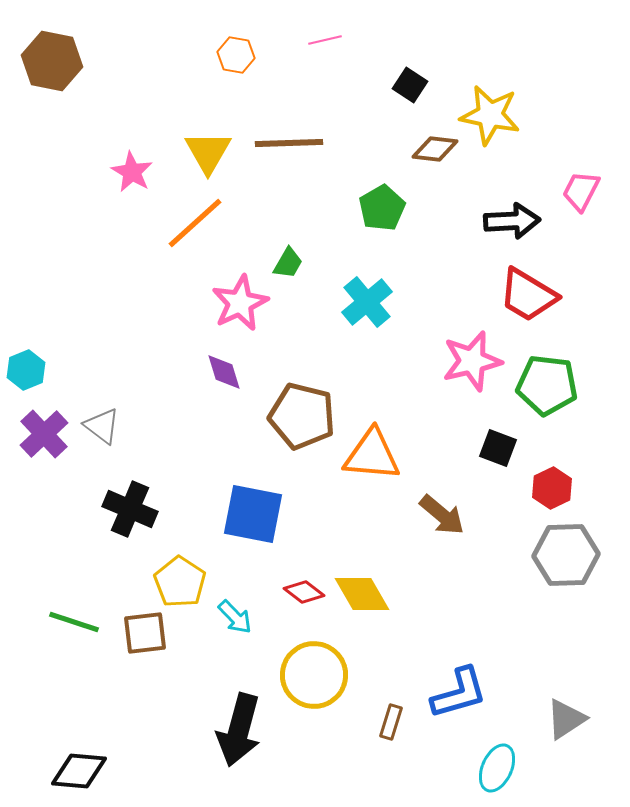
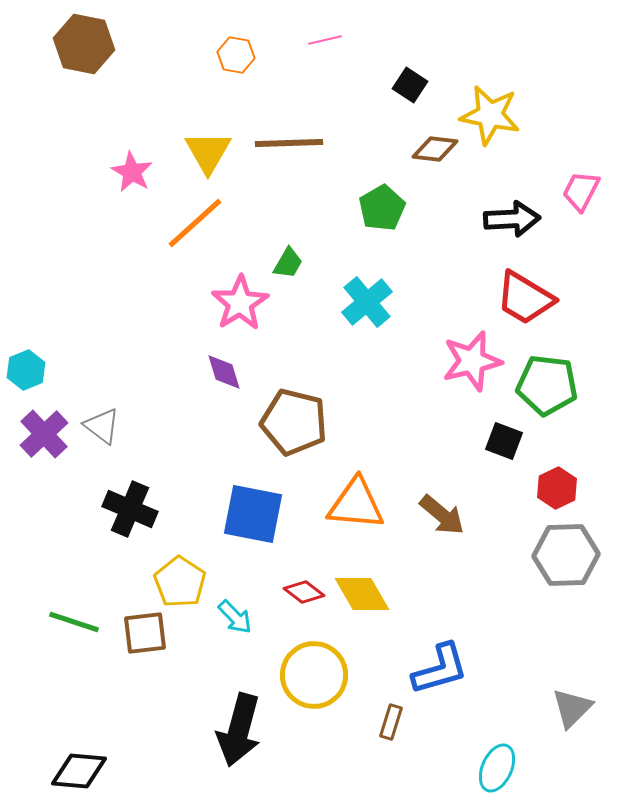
brown hexagon at (52, 61): moved 32 px right, 17 px up
black arrow at (512, 221): moved 2 px up
red trapezoid at (528, 295): moved 3 px left, 3 px down
pink star at (240, 303): rotated 6 degrees counterclockwise
brown pentagon at (302, 416): moved 8 px left, 6 px down
black square at (498, 448): moved 6 px right, 7 px up
orange triangle at (372, 455): moved 16 px left, 49 px down
red hexagon at (552, 488): moved 5 px right
blue L-shape at (459, 693): moved 19 px left, 24 px up
gray triangle at (566, 719): moved 6 px right, 11 px up; rotated 12 degrees counterclockwise
